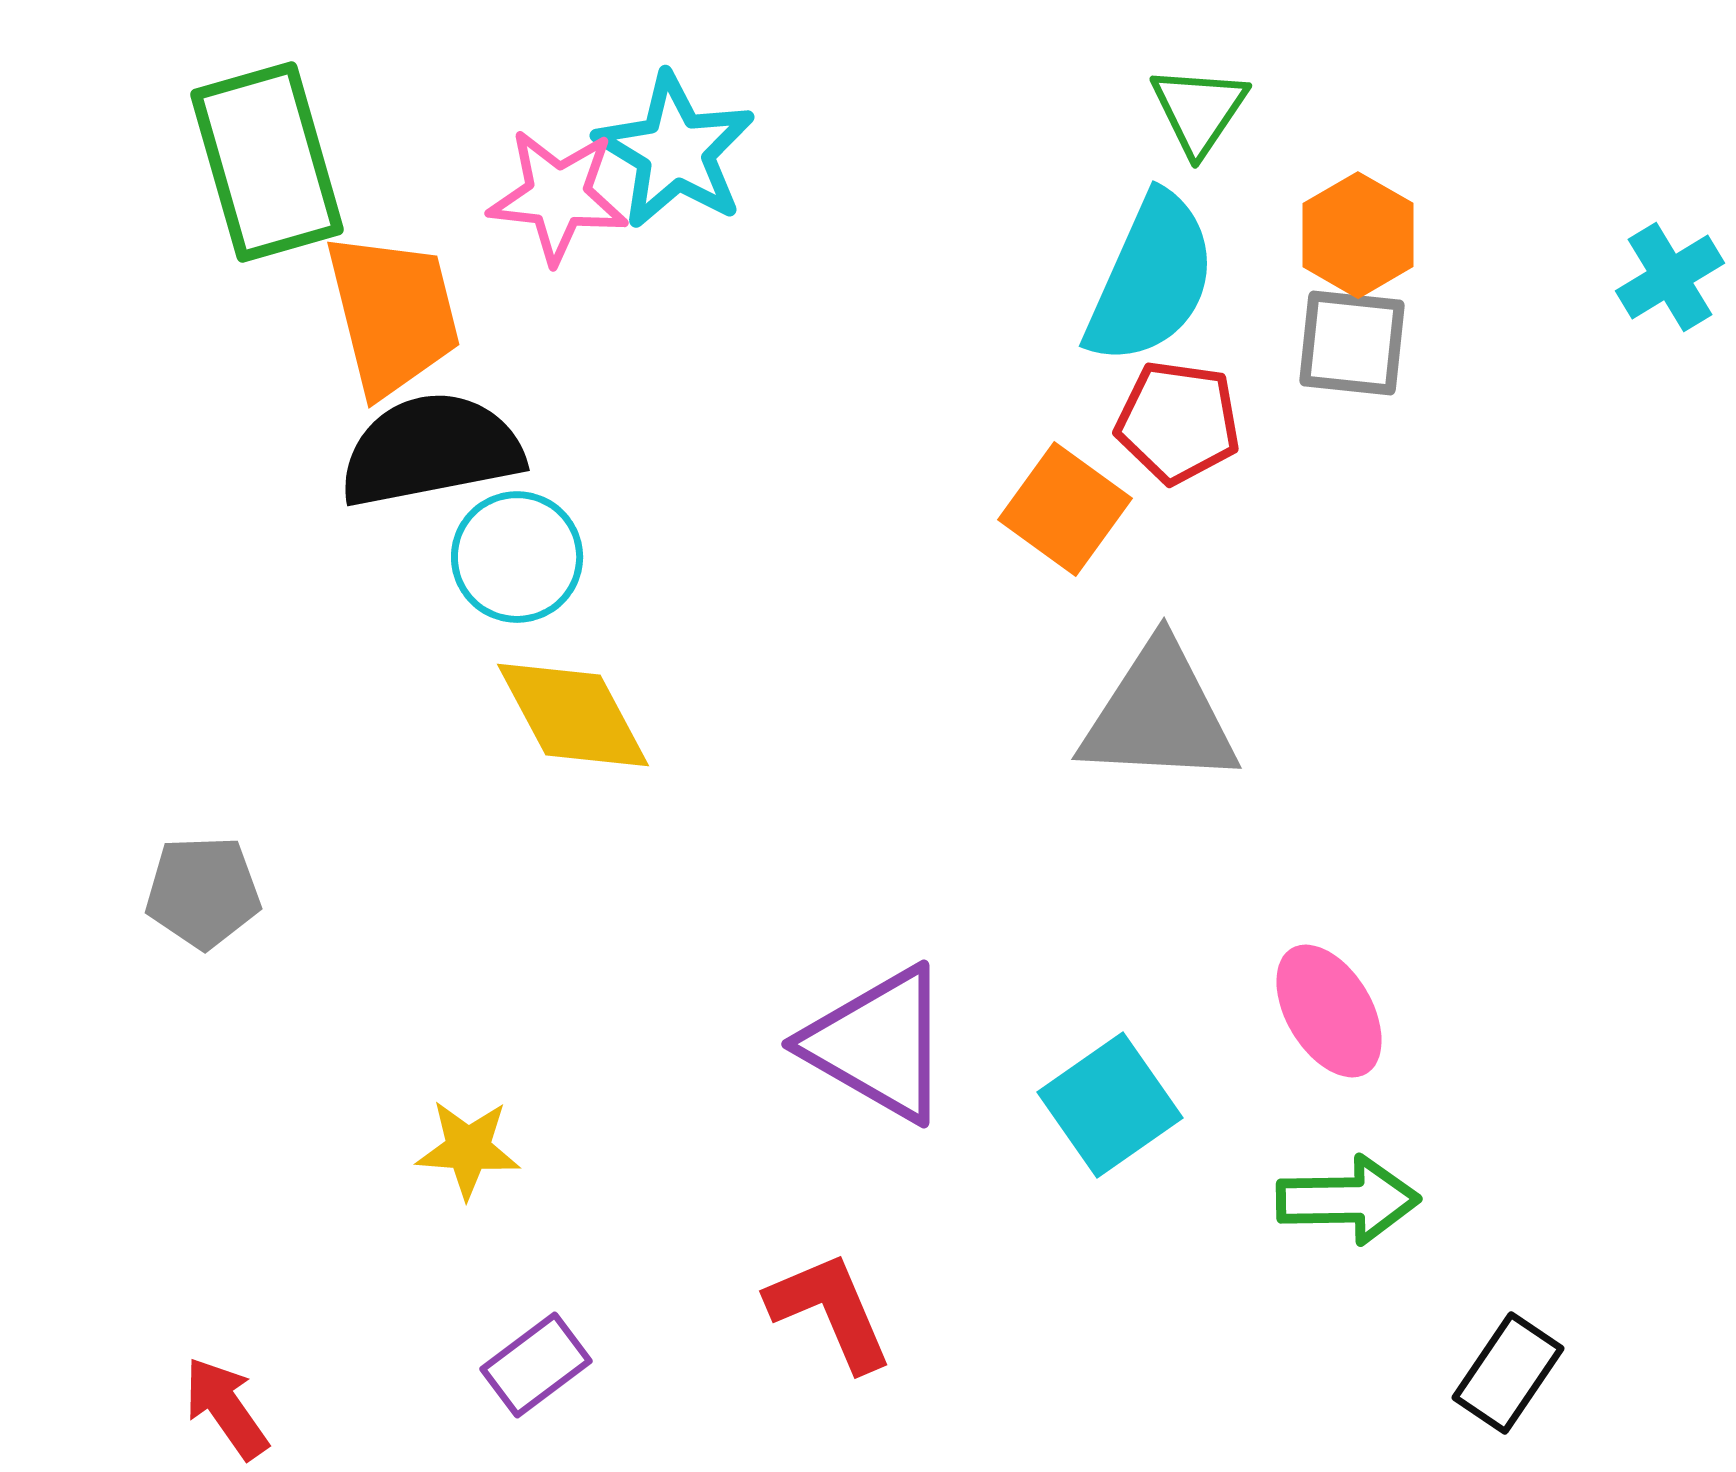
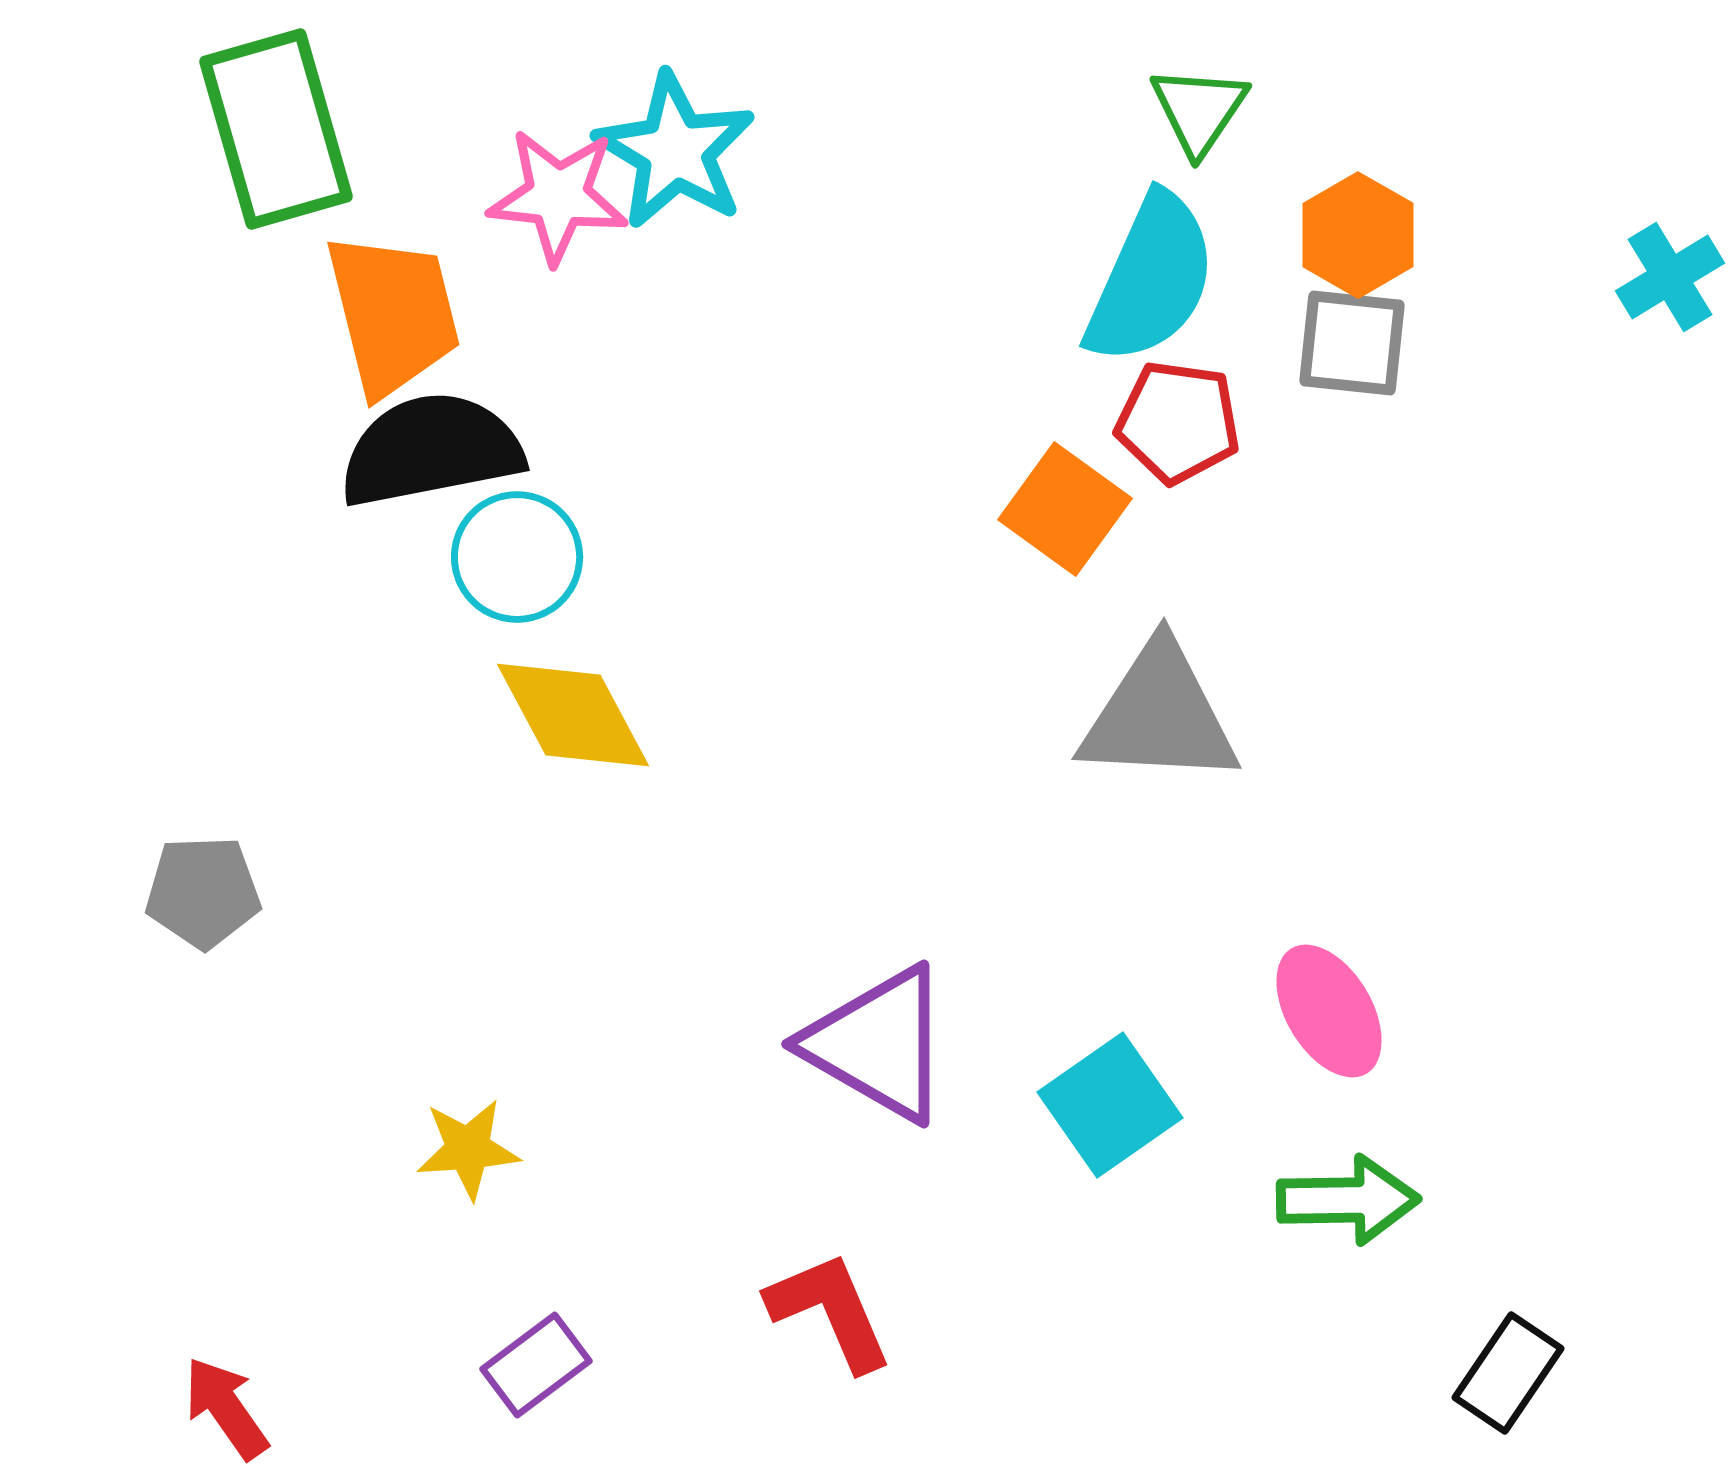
green rectangle: moved 9 px right, 33 px up
yellow star: rotated 8 degrees counterclockwise
